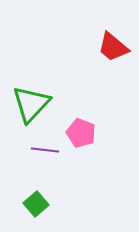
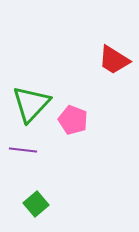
red trapezoid: moved 1 px right, 13 px down; rotated 8 degrees counterclockwise
pink pentagon: moved 8 px left, 13 px up
purple line: moved 22 px left
